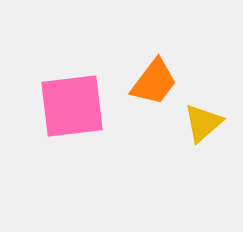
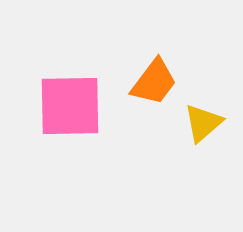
pink square: moved 2 px left; rotated 6 degrees clockwise
